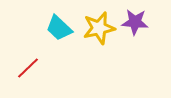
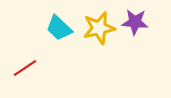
red line: moved 3 px left; rotated 10 degrees clockwise
